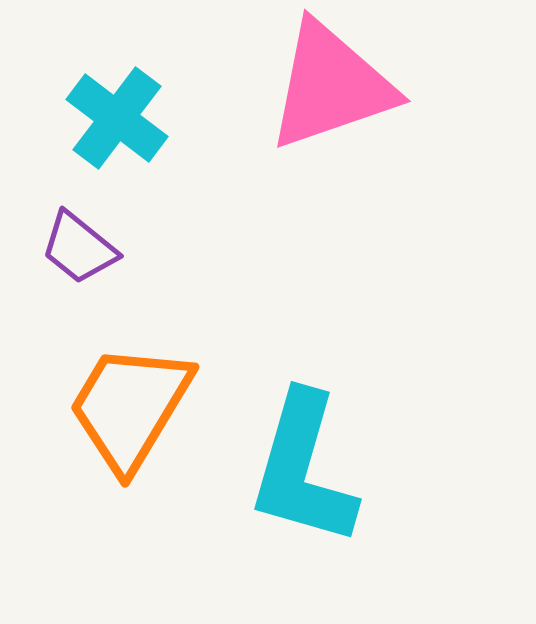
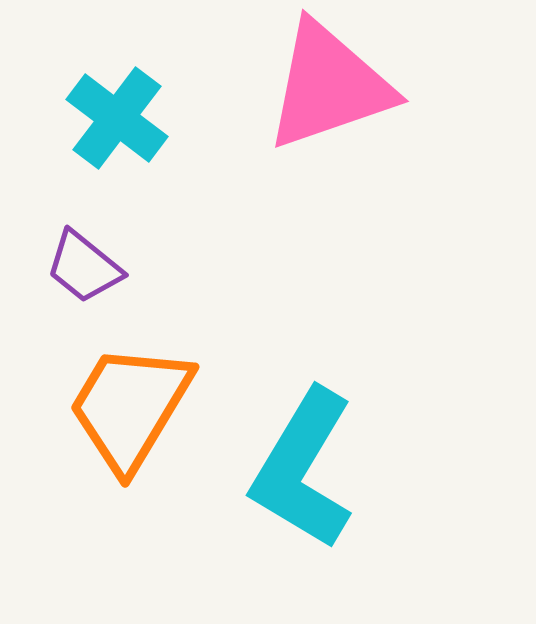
pink triangle: moved 2 px left
purple trapezoid: moved 5 px right, 19 px down
cyan L-shape: rotated 15 degrees clockwise
